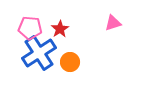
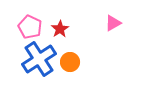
pink triangle: rotated 12 degrees counterclockwise
pink pentagon: moved 1 px up; rotated 20 degrees clockwise
blue cross: moved 6 px down
